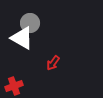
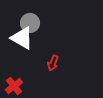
red arrow: rotated 14 degrees counterclockwise
red cross: rotated 18 degrees counterclockwise
